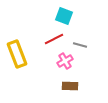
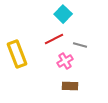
cyan square: moved 1 px left, 2 px up; rotated 24 degrees clockwise
